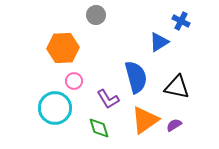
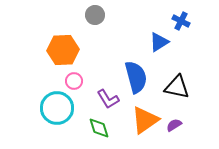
gray circle: moved 1 px left
orange hexagon: moved 2 px down
cyan circle: moved 2 px right
